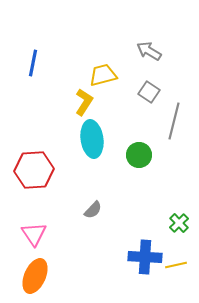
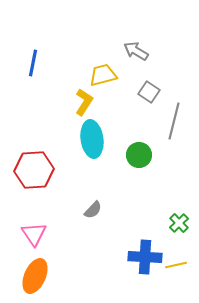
gray arrow: moved 13 px left
